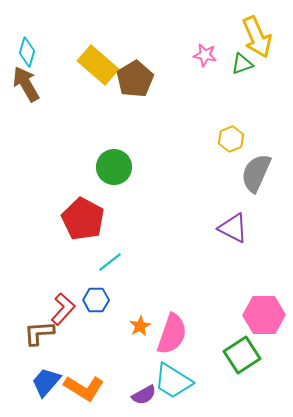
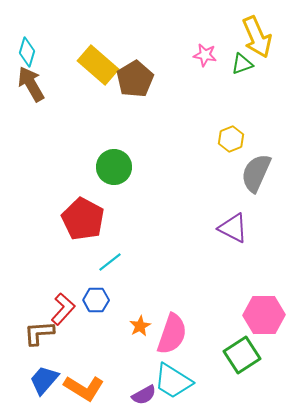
brown arrow: moved 5 px right
blue trapezoid: moved 2 px left, 2 px up
